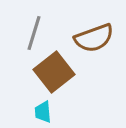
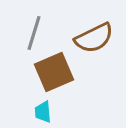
brown semicircle: rotated 6 degrees counterclockwise
brown square: rotated 15 degrees clockwise
